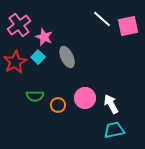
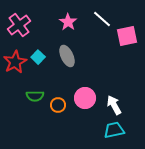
pink square: moved 1 px left, 10 px down
pink star: moved 24 px right, 15 px up; rotated 12 degrees clockwise
gray ellipse: moved 1 px up
white arrow: moved 3 px right, 1 px down
